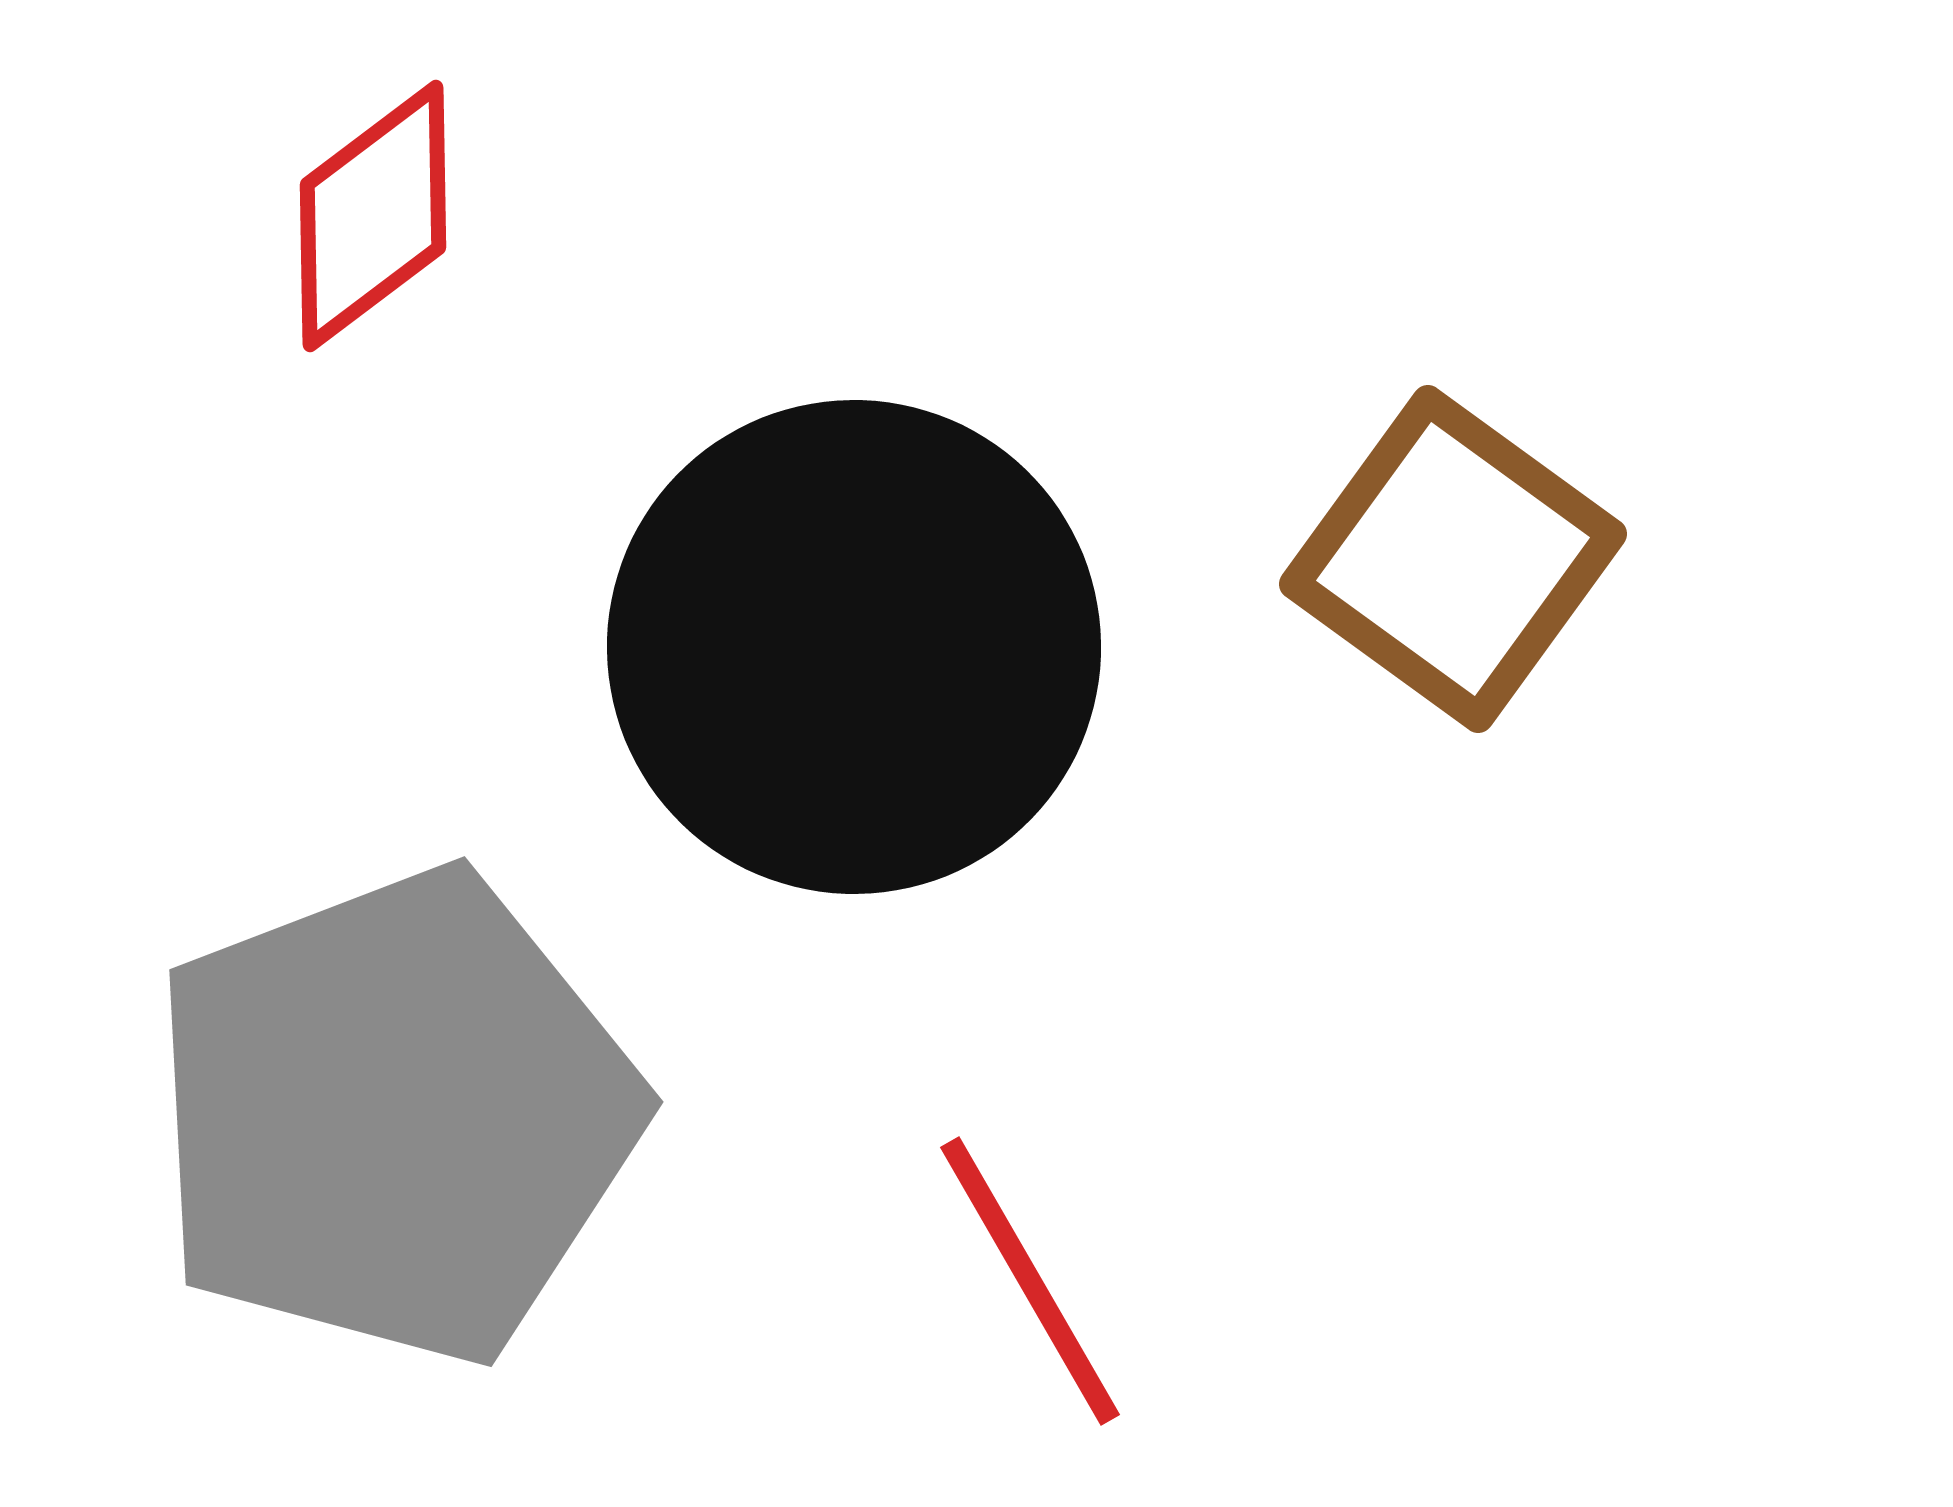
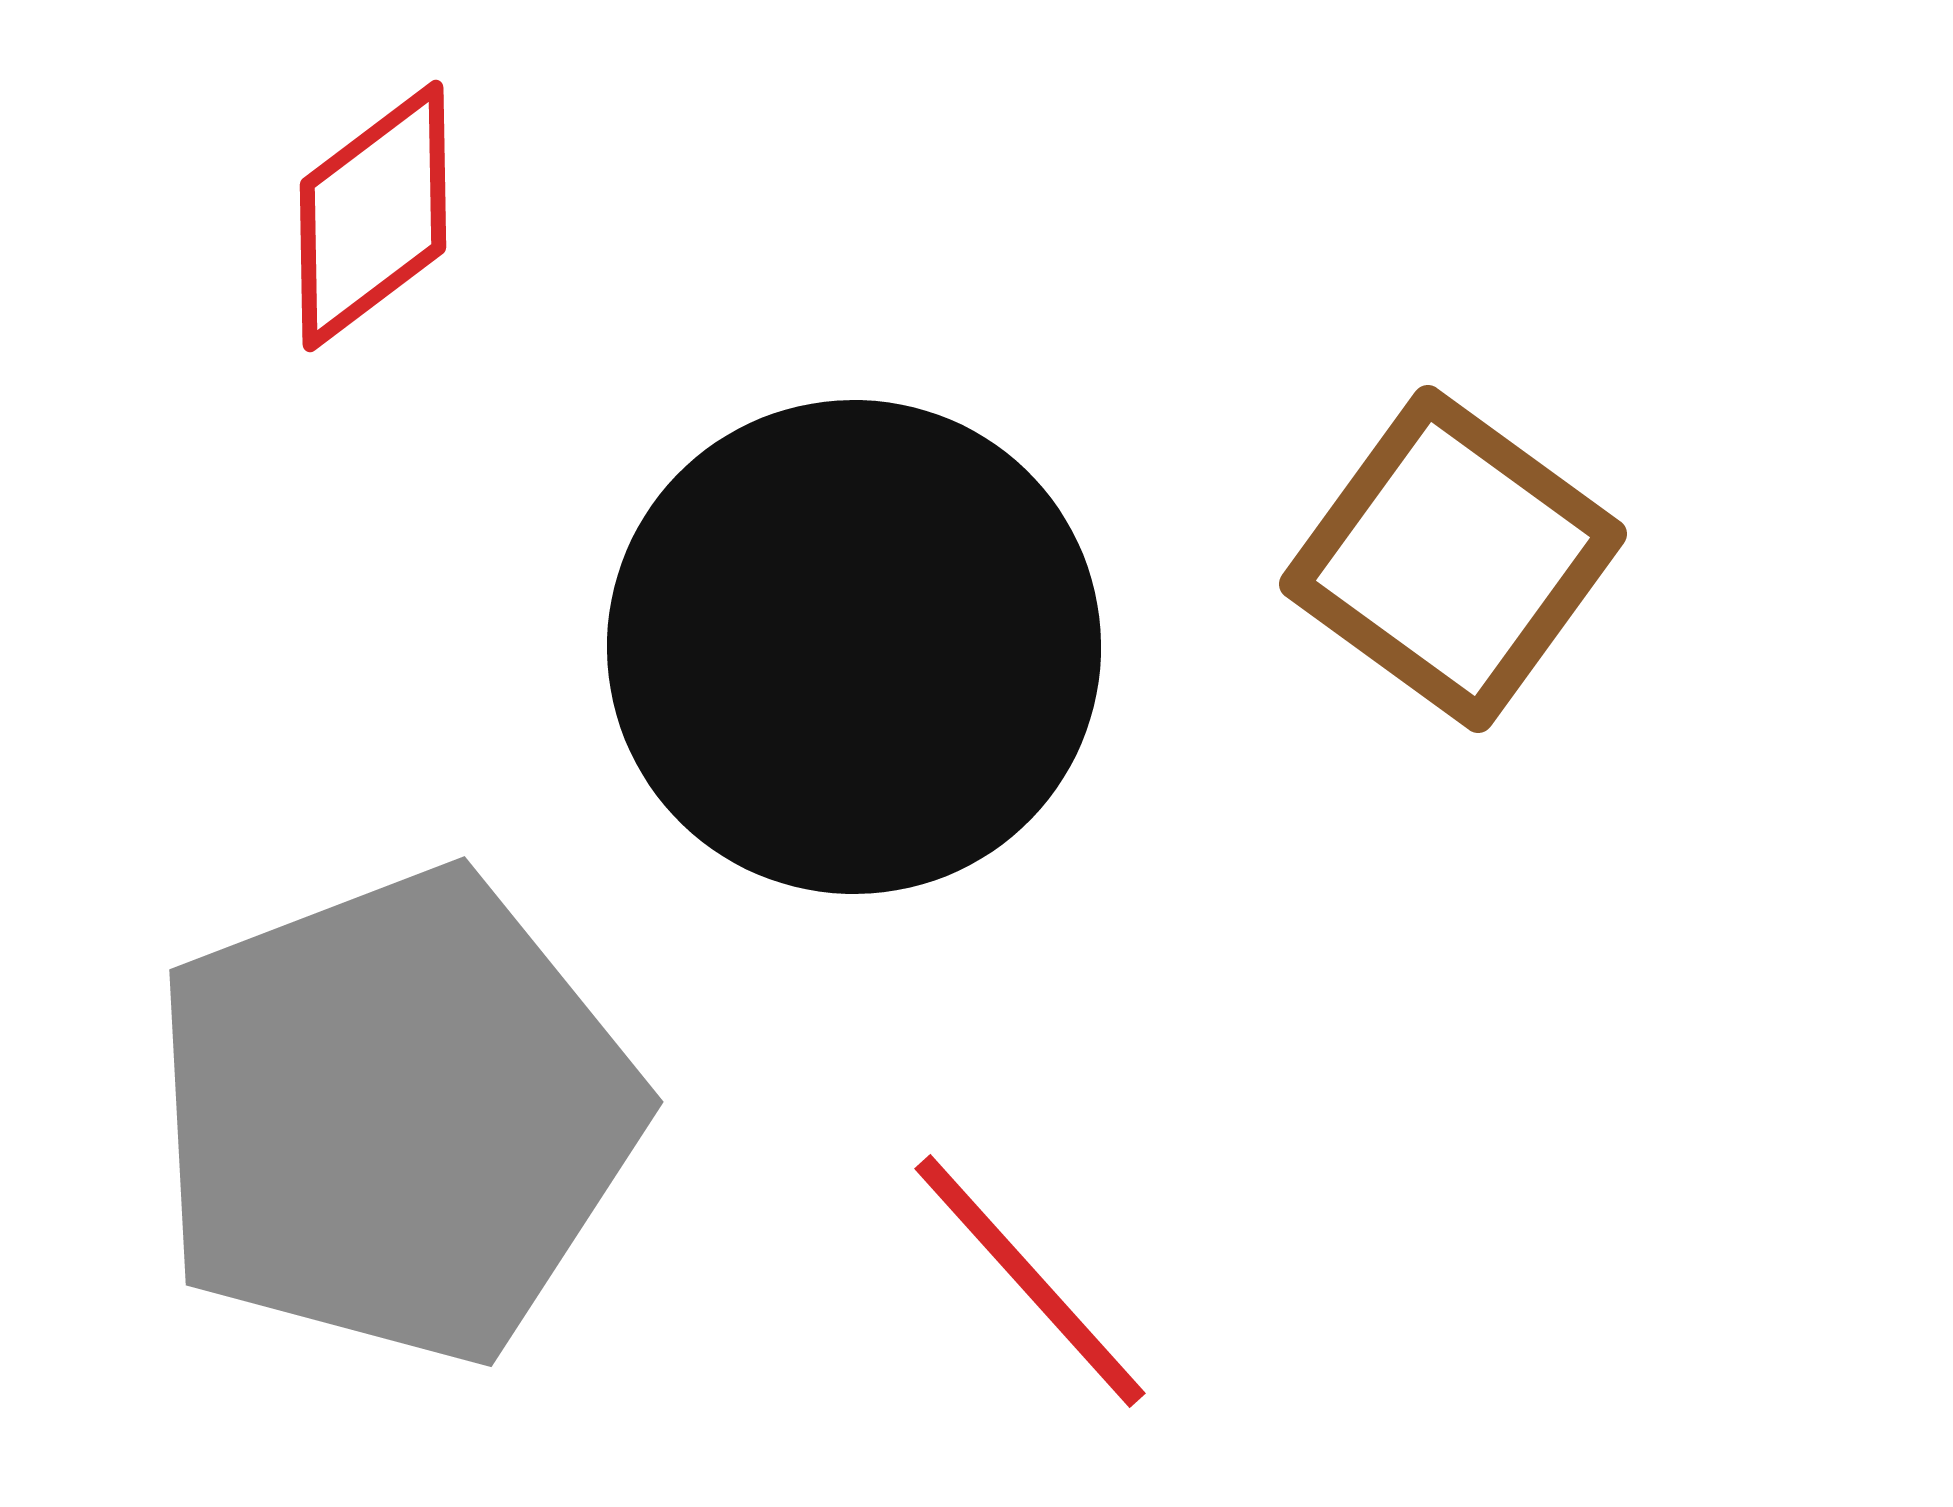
red line: rotated 12 degrees counterclockwise
